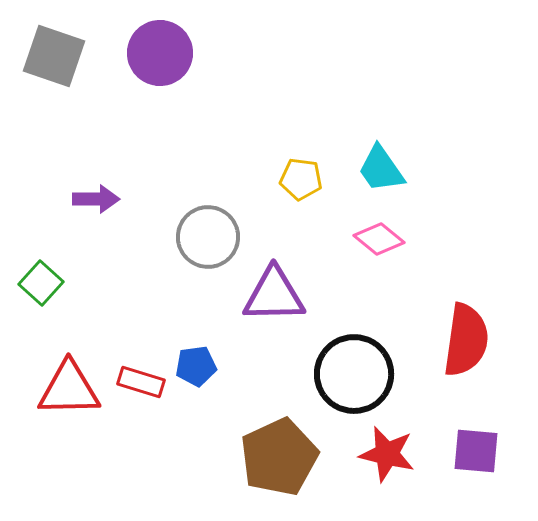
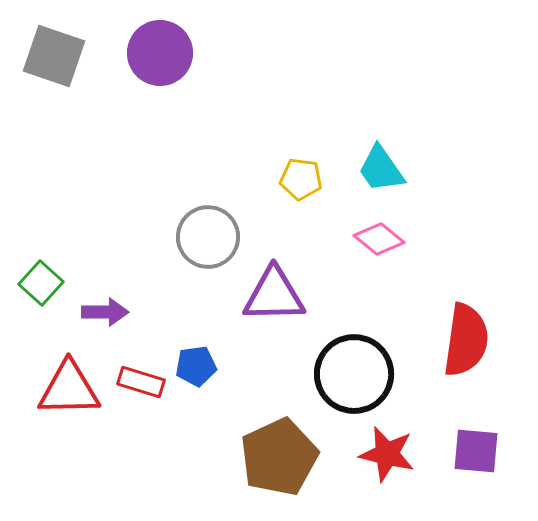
purple arrow: moved 9 px right, 113 px down
